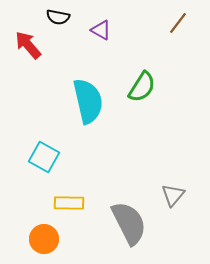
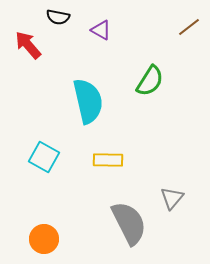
brown line: moved 11 px right, 4 px down; rotated 15 degrees clockwise
green semicircle: moved 8 px right, 6 px up
gray triangle: moved 1 px left, 3 px down
yellow rectangle: moved 39 px right, 43 px up
